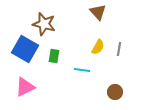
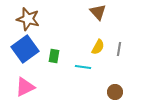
brown star: moved 16 px left, 5 px up
blue square: rotated 24 degrees clockwise
cyan line: moved 1 px right, 3 px up
